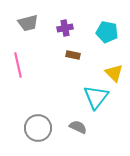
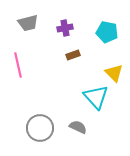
brown rectangle: rotated 32 degrees counterclockwise
cyan triangle: rotated 20 degrees counterclockwise
gray circle: moved 2 px right
